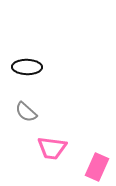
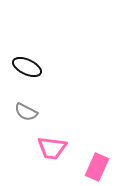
black ellipse: rotated 24 degrees clockwise
gray semicircle: rotated 15 degrees counterclockwise
